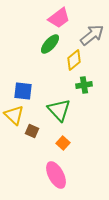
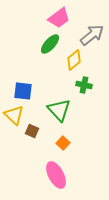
green cross: rotated 21 degrees clockwise
